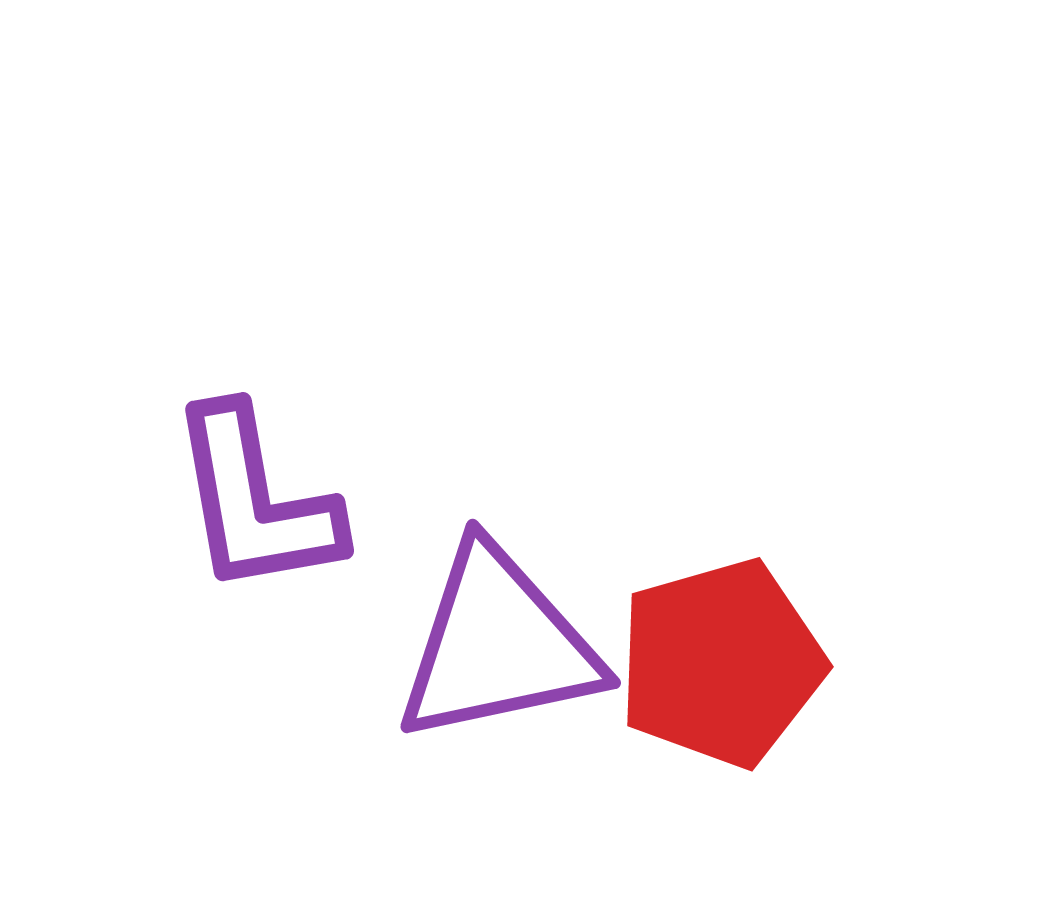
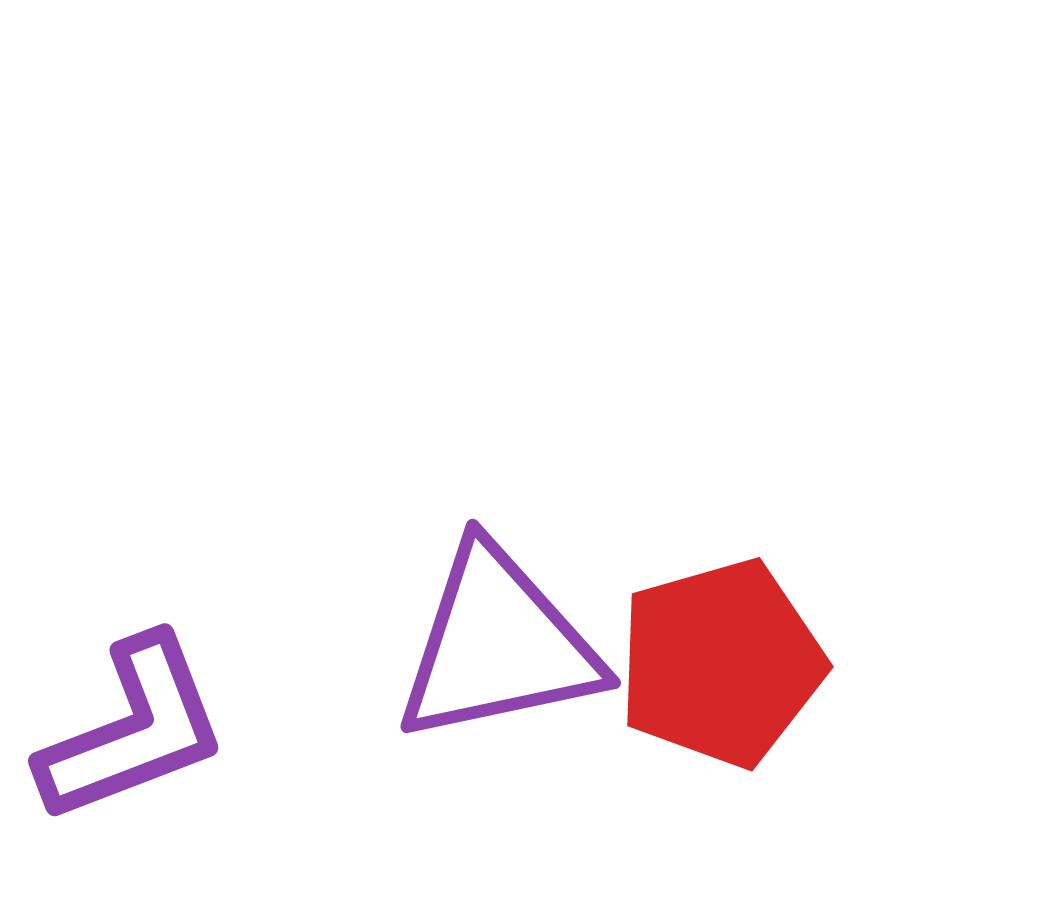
purple L-shape: moved 122 px left, 229 px down; rotated 101 degrees counterclockwise
